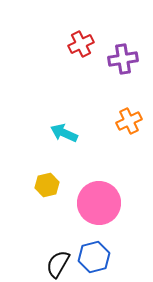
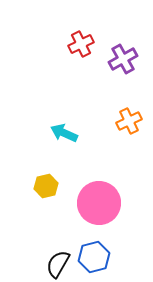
purple cross: rotated 20 degrees counterclockwise
yellow hexagon: moved 1 px left, 1 px down
